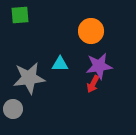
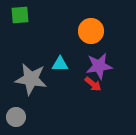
gray star: moved 2 px right, 1 px down; rotated 16 degrees clockwise
red arrow: rotated 78 degrees counterclockwise
gray circle: moved 3 px right, 8 px down
